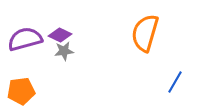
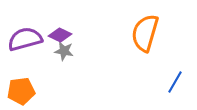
gray star: rotated 18 degrees clockwise
